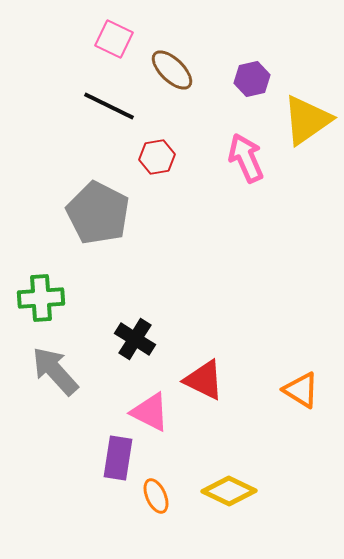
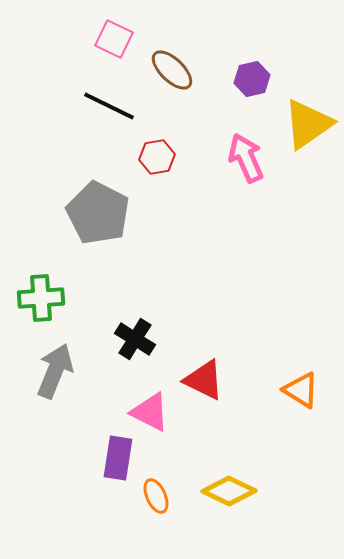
yellow triangle: moved 1 px right, 4 px down
gray arrow: rotated 64 degrees clockwise
